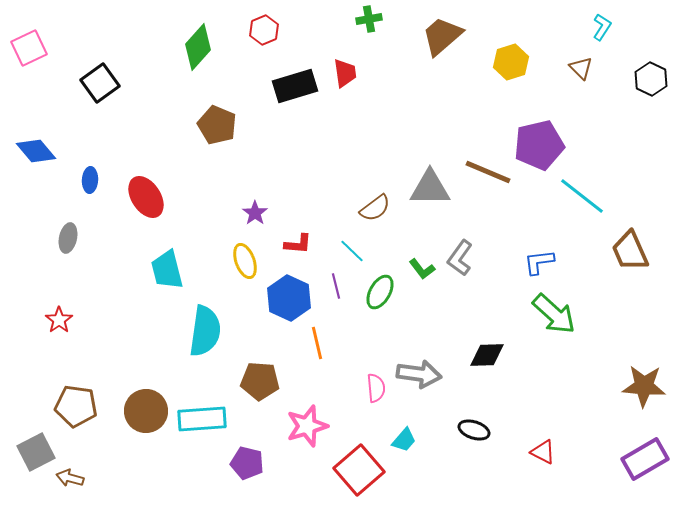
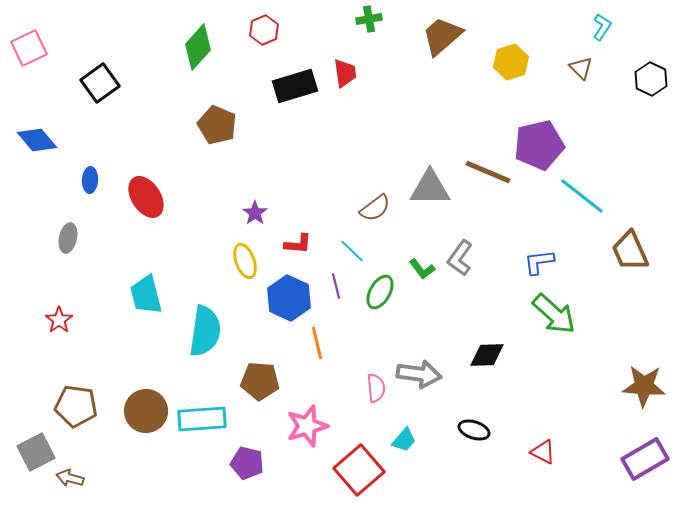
blue diamond at (36, 151): moved 1 px right, 11 px up
cyan trapezoid at (167, 270): moved 21 px left, 25 px down
